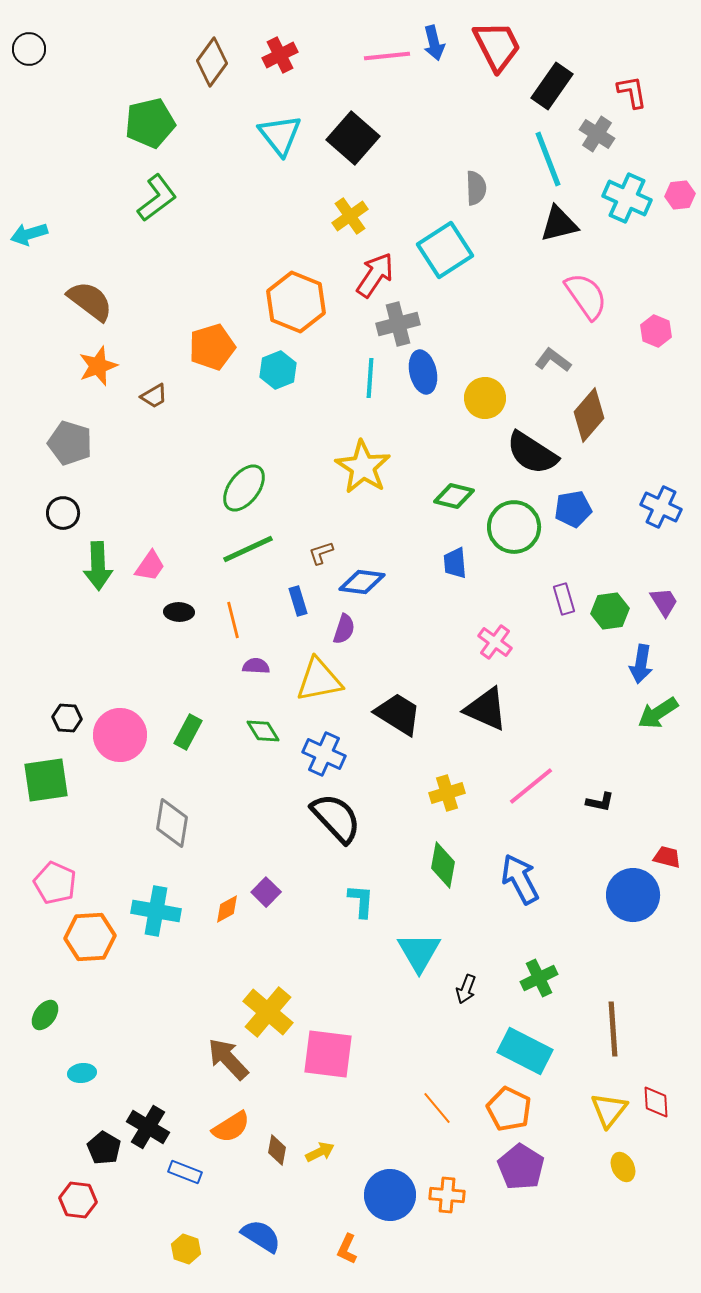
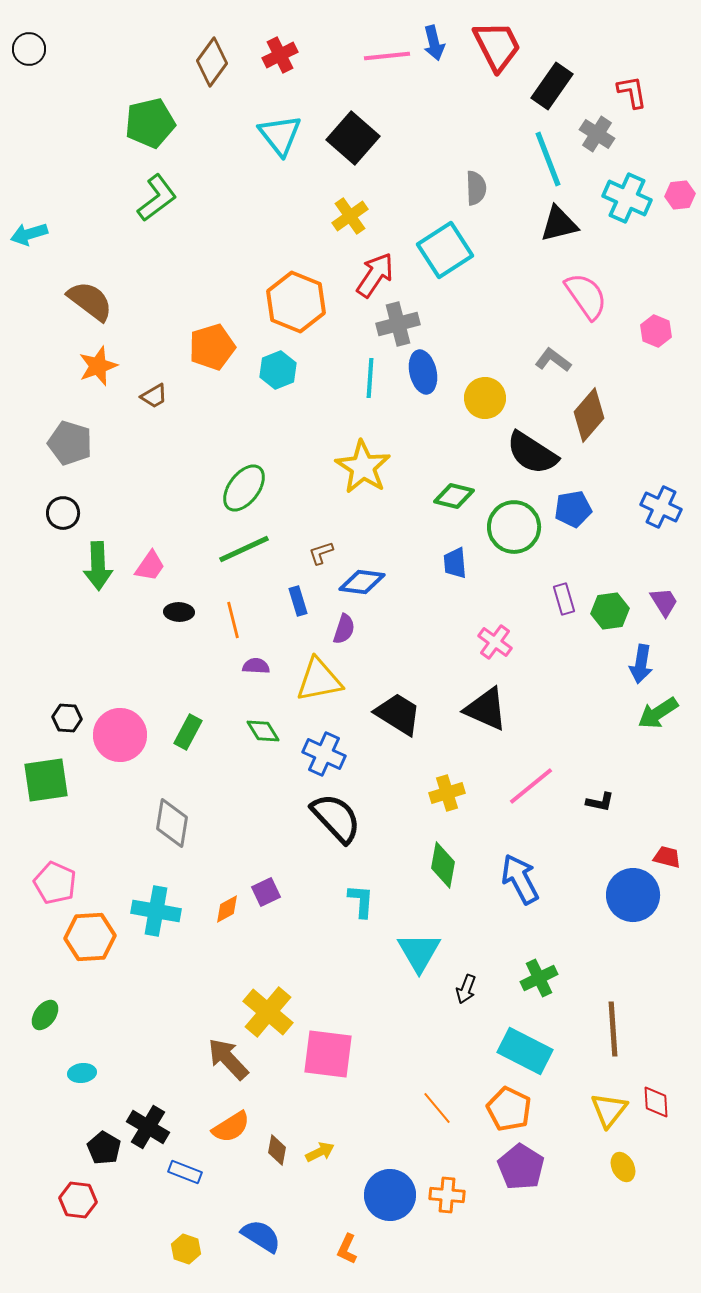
green line at (248, 549): moved 4 px left
purple square at (266, 892): rotated 20 degrees clockwise
